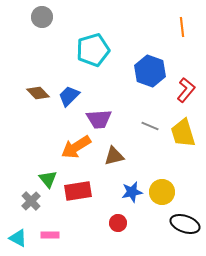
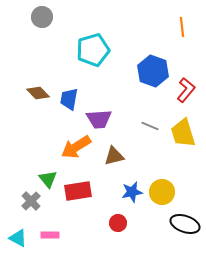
blue hexagon: moved 3 px right
blue trapezoid: moved 3 px down; rotated 35 degrees counterclockwise
